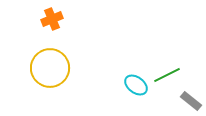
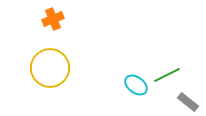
orange cross: moved 1 px right
gray rectangle: moved 3 px left, 1 px down
